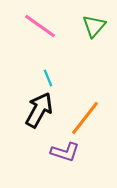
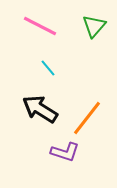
pink line: rotated 8 degrees counterclockwise
cyan line: moved 10 px up; rotated 18 degrees counterclockwise
black arrow: moved 1 px right, 1 px up; rotated 87 degrees counterclockwise
orange line: moved 2 px right
